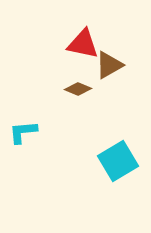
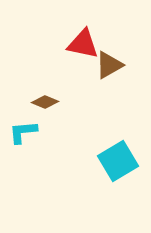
brown diamond: moved 33 px left, 13 px down
